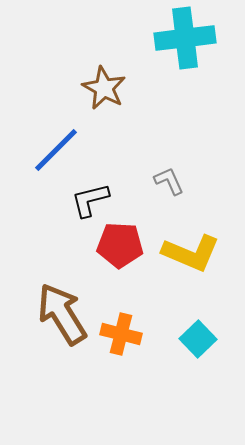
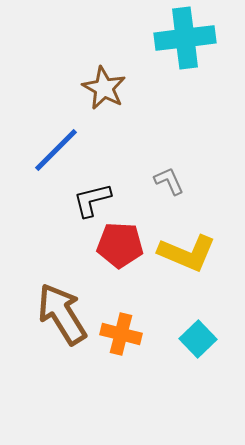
black L-shape: moved 2 px right
yellow L-shape: moved 4 px left
